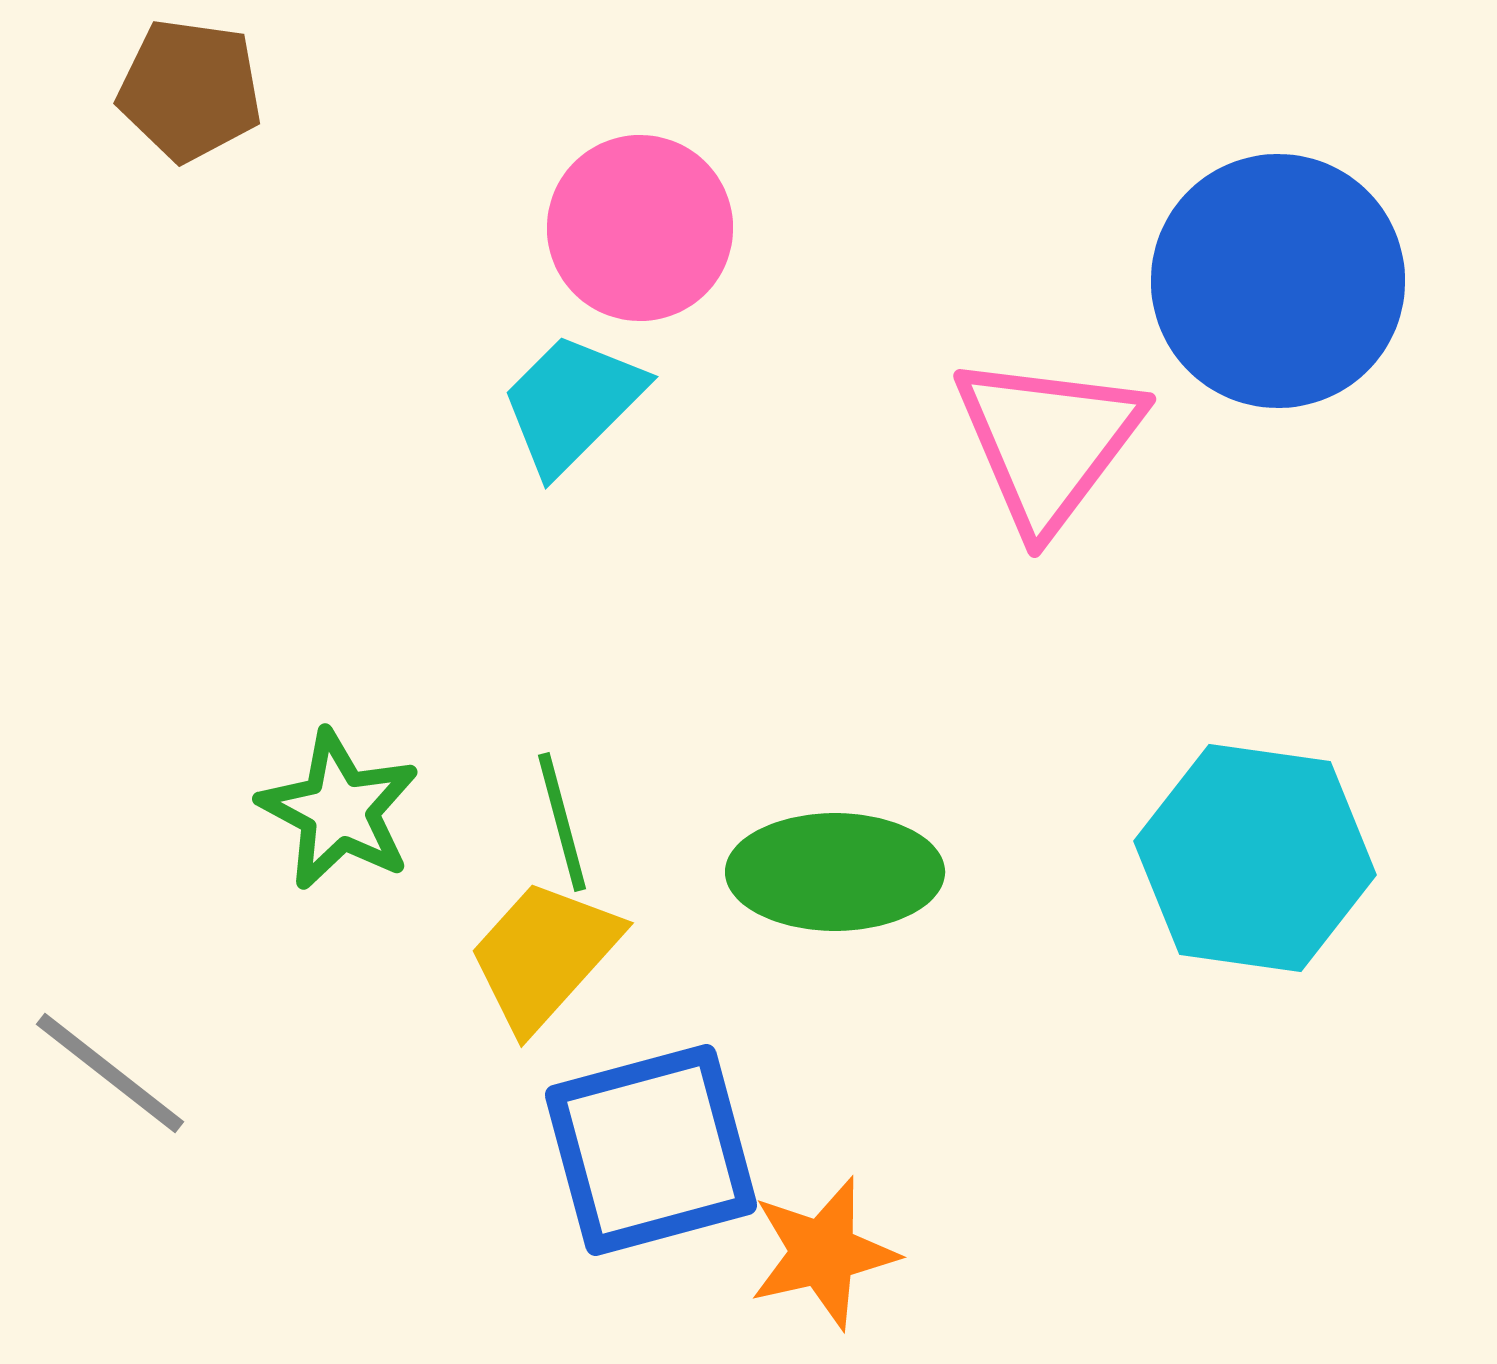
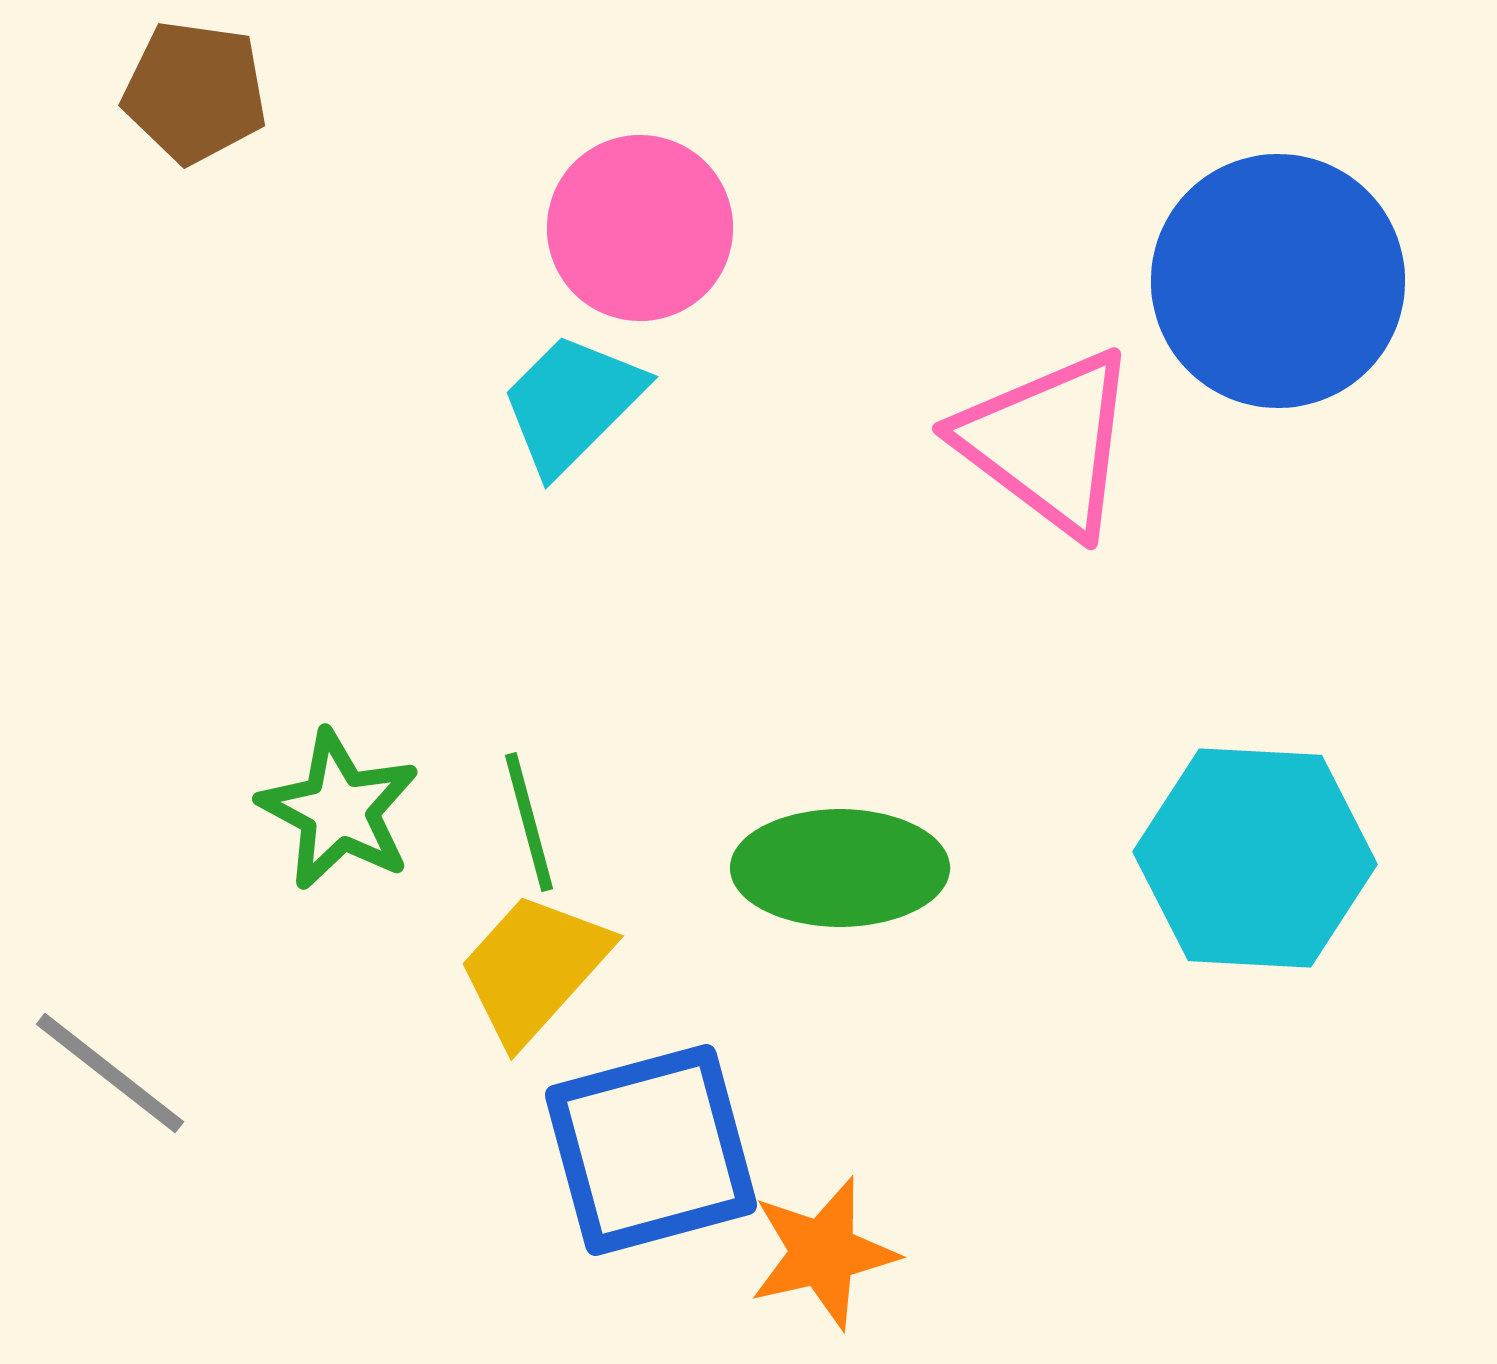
brown pentagon: moved 5 px right, 2 px down
pink triangle: rotated 30 degrees counterclockwise
green line: moved 33 px left
cyan hexagon: rotated 5 degrees counterclockwise
green ellipse: moved 5 px right, 4 px up
yellow trapezoid: moved 10 px left, 13 px down
